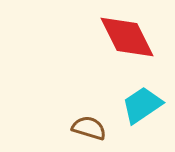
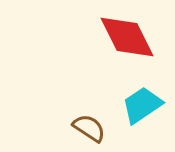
brown semicircle: rotated 16 degrees clockwise
